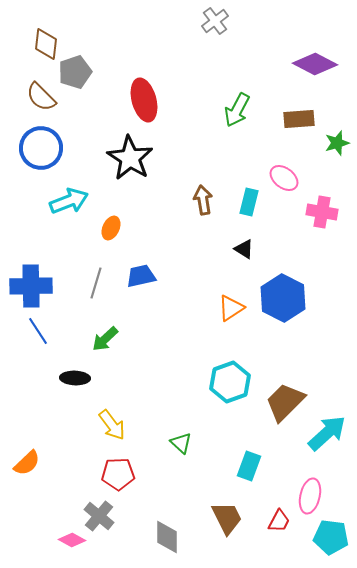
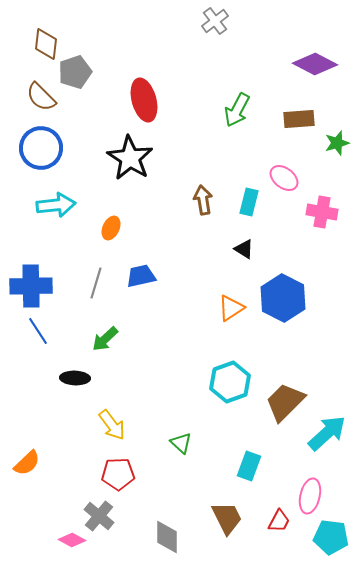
cyan arrow at (69, 201): moved 13 px left, 4 px down; rotated 15 degrees clockwise
